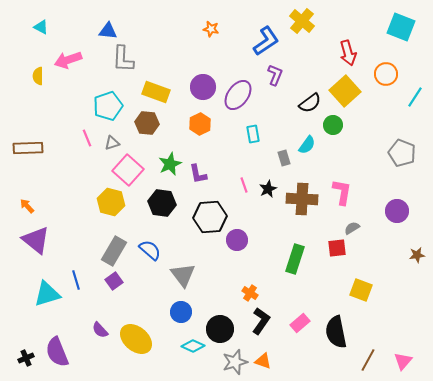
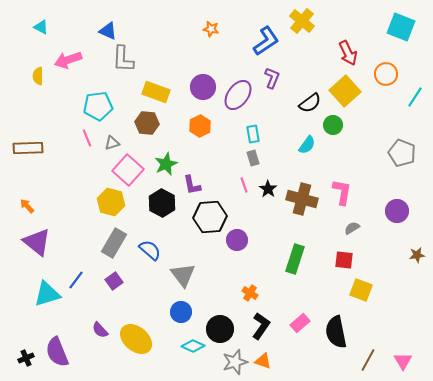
blue triangle at (108, 31): rotated 18 degrees clockwise
red arrow at (348, 53): rotated 10 degrees counterclockwise
purple L-shape at (275, 75): moved 3 px left, 3 px down
cyan pentagon at (108, 106): moved 10 px left; rotated 12 degrees clockwise
orange hexagon at (200, 124): moved 2 px down
gray rectangle at (284, 158): moved 31 px left
green star at (170, 164): moved 4 px left
purple L-shape at (198, 174): moved 6 px left, 11 px down
black star at (268, 189): rotated 12 degrees counterclockwise
brown cross at (302, 199): rotated 12 degrees clockwise
black hexagon at (162, 203): rotated 20 degrees clockwise
purple triangle at (36, 240): moved 1 px right, 2 px down
red square at (337, 248): moved 7 px right, 12 px down; rotated 12 degrees clockwise
gray rectangle at (114, 251): moved 8 px up
blue line at (76, 280): rotated 54 degrees clockwise
black L-shape at (261, 321): moved 5 px down
pink triangle at (403, 361): rotated 12 degrees counterclockwise
